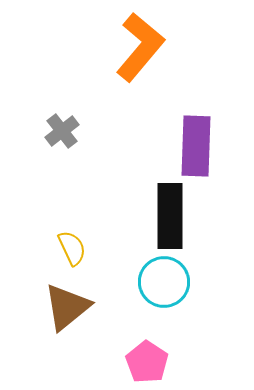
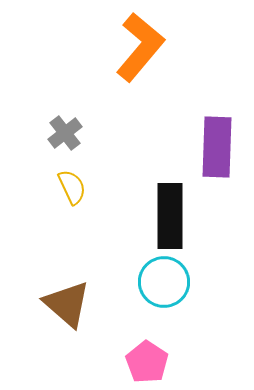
gray cross: moved 3 px right, 2 px down
purple rectangle: moved 21 px right, 1 px down
yellow semicircle: moved 61 px up
brown triangle: moved 3 px up; rotated 40 degrees counterclockwise
